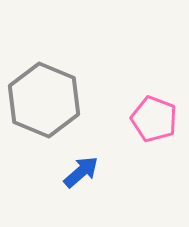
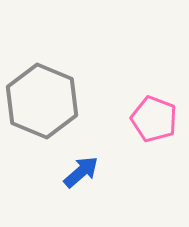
gray hexagon: moved 2 px left, 1 px down
